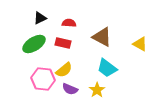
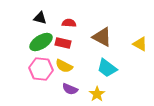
black triangle: rotated 40 degrees clockwise
green ellipse: moved 7 px right, 2 px up
yellow semicircle: moved 4 px up; rotated 66 degrees clockwise
pink hexagon: moved 2 px left, 10 px up
yellow star: moved 4 px down
